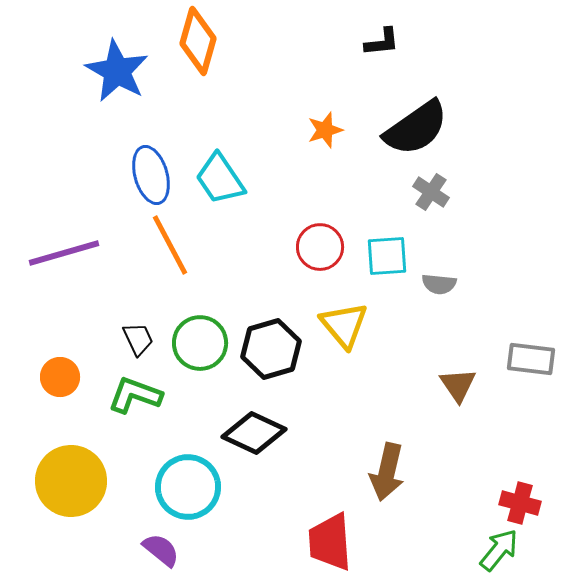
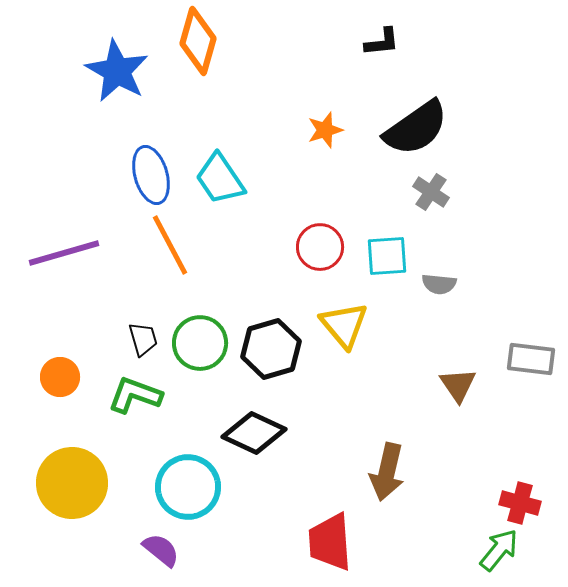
black trapezoid: moved 5 px right; rotated 9 degrees clockwise
yellow circle: moved 1 px right, 2 px down
